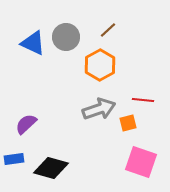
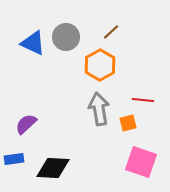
brown line: moved 3 px right, 2 px down
gray arrow: rotated 80 degrees counterclockwise
black diamond: moved 2 px right; rotated 12 degrees counterclockwise
